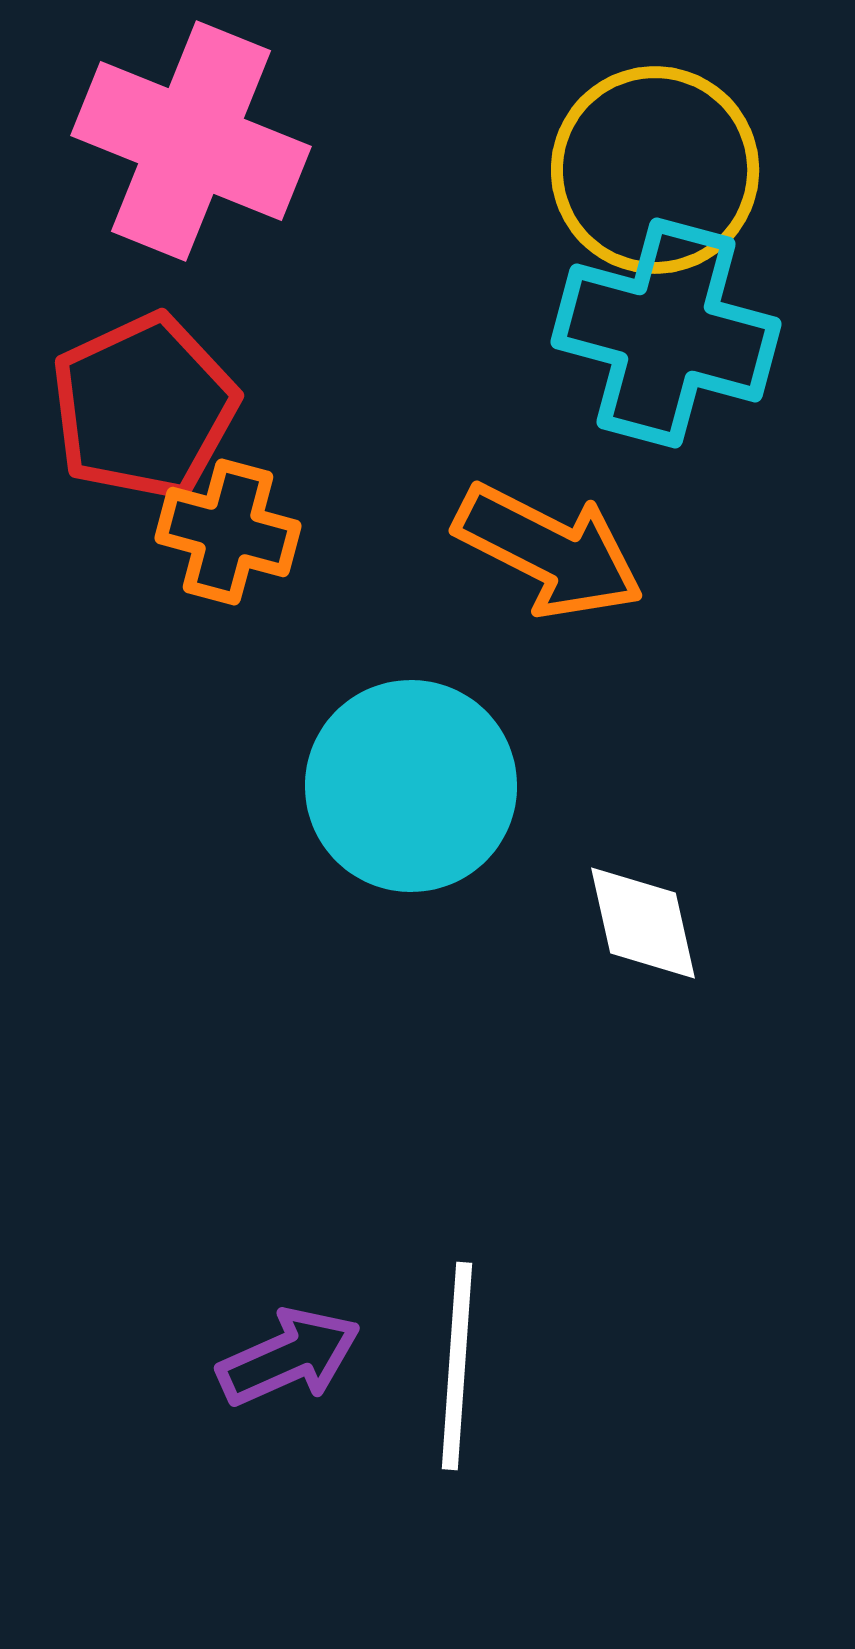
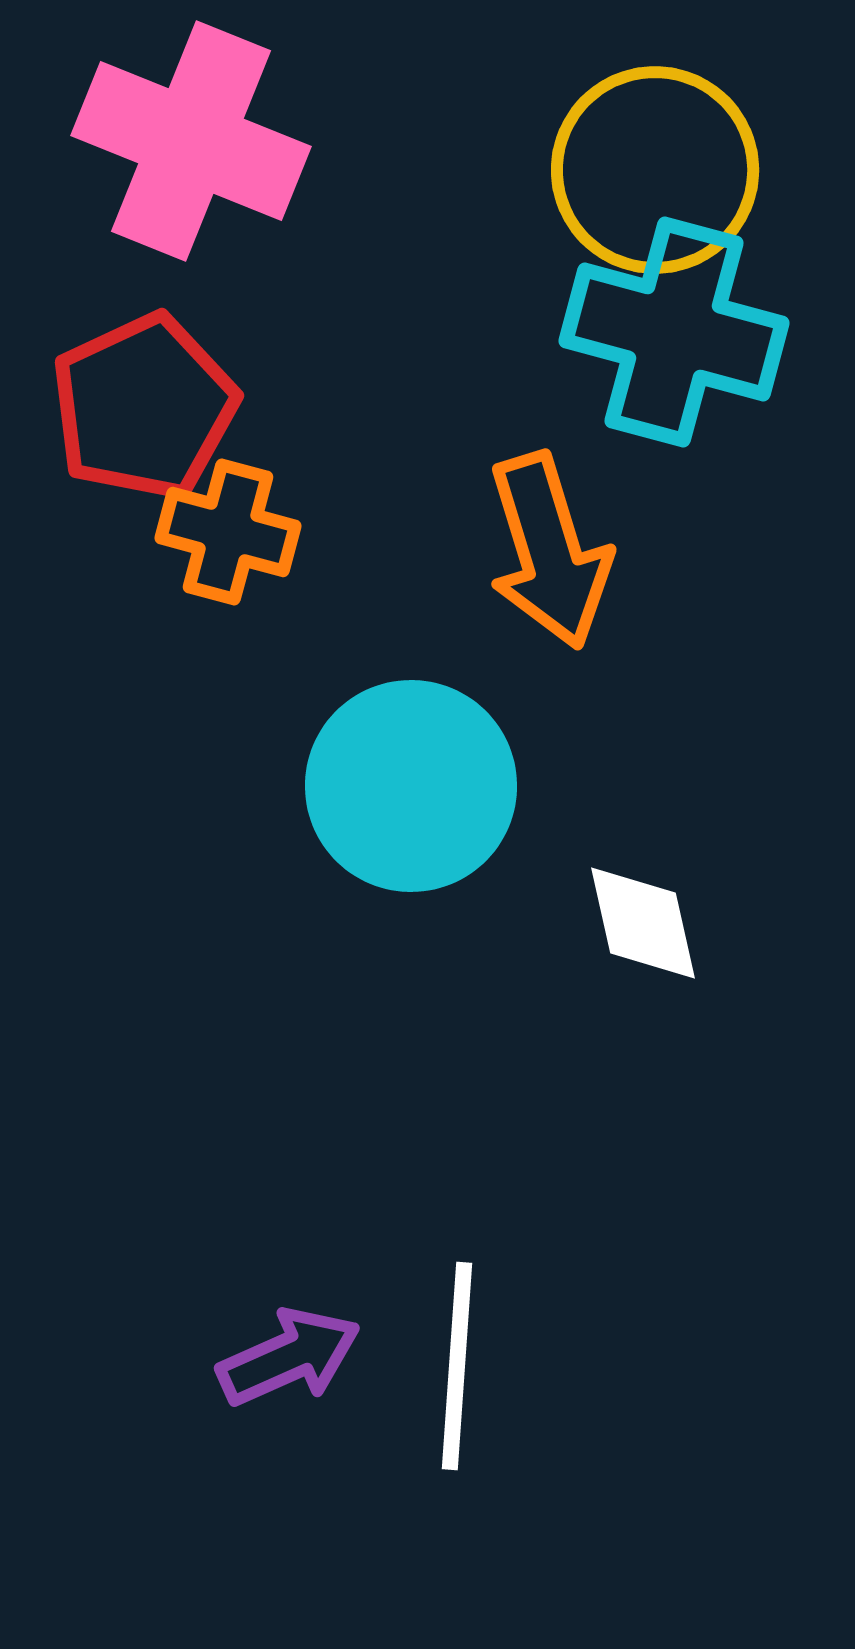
cyan cross: moved 8 px right, 1 px up
orange arrow: rotated 46 degrees clockwise
